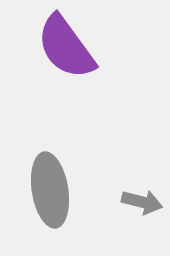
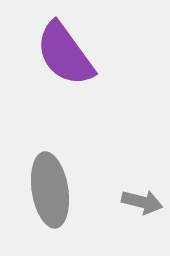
purple semicircle: moved 1 px left, 7 px down
